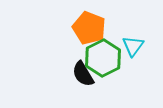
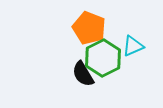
cyan triangle: rotated 30 degrees clockwise
